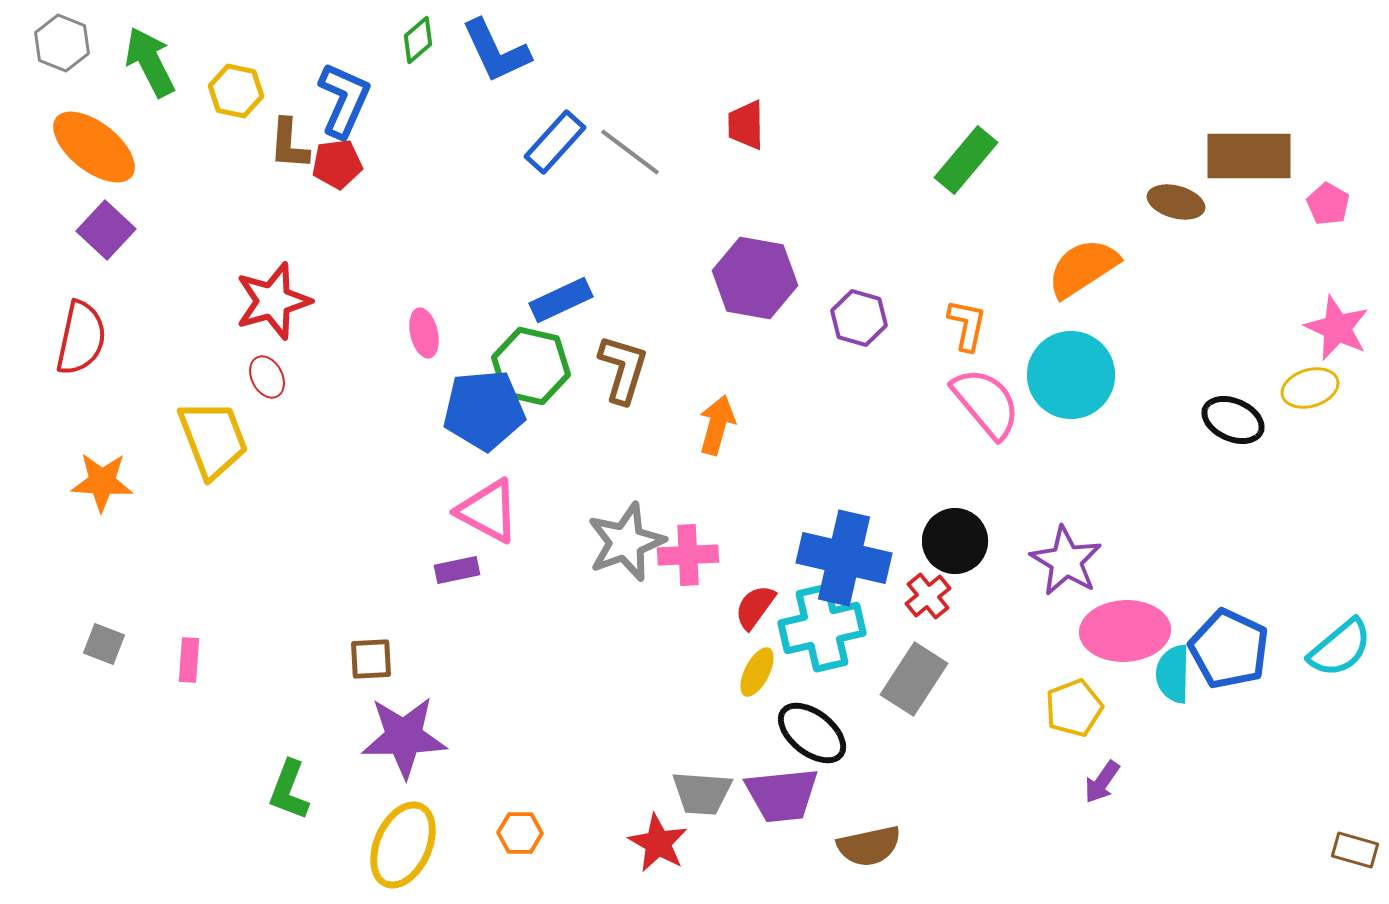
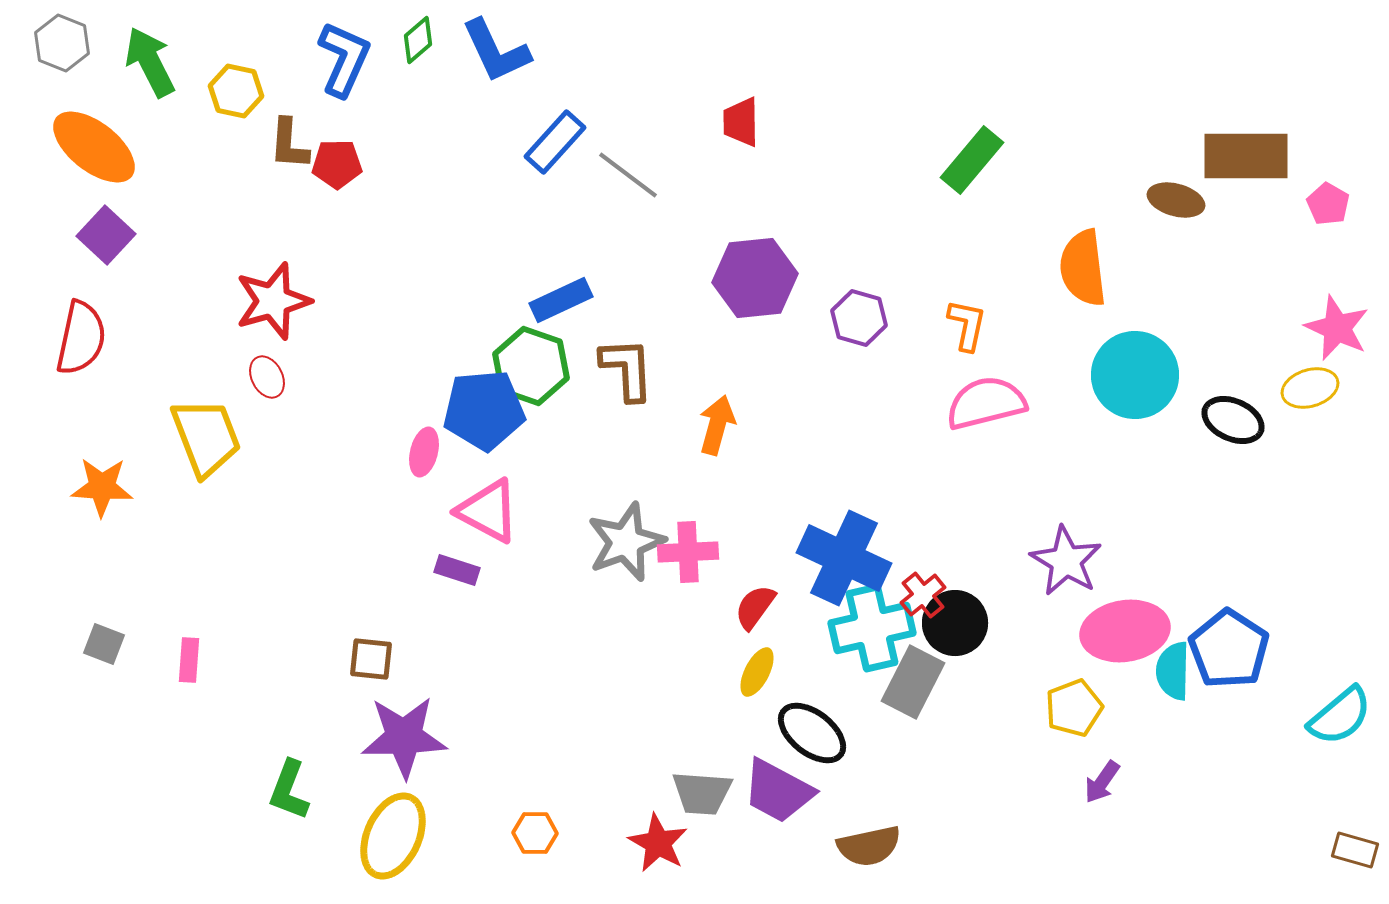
blue L-shape at (344, 100): moved 41 px up
red trapezoid at (746, 125): moved 5 px left, 3 px up
gray line at (630, 152): moved 2 px left, 23 px down
brown rectangle at (1249, 156): moved 3 px left
green rectangle at (966, 160): moved 6 px right
red pentagon at (337, 164): rotated 6 degrees clockwise
brown ellipse at (1176, 202): moved 2 px up
purple square at (106, 230): moved 5 px down
orange semicircle at (1083, 268): rotated 64 degrees counterclockwise
purple hexagon at (755, 278): rotated 16 degrees counterclockwise
pink ellipse at (424, 333): moved 119 px down; rotated 27 degrees clockwise
green hexagon at (531, 366): rotated 6 degrees clockwise
brown L-shape at (623, 369): moved 4 px right; rotated 20 degrees counterclockwise
cyan circle at (1071, 375): moved 64 px right
pink semicircle at (986, 403): rotated 64 degrees counterclockwise
yellow trapezoid at (213, 439): moved 7 px left, 2 px up
orange star at (102, 482): moved 5 px down
black circle at (955, 541): moved 82 px down
pink cross at (688, 555): moved 3 px up
blue cross at (844, 558): rotated 12 degrees clockwise
purple rectangle at (457, 570): rotated 30 degrees clockwise
red cross at (928, 596): moved 5 px left, 1 px up
cyan cross at (822, 628): moved 50 px right
pink ellipse at (1125, 631): rotated 6 degrees counterclockwise
cyan semicircle at (1340, 648): moved 68 px down
blue pentagon at (1229, 649): rotated 8 degrees clockwise
brown square at (371, 659): rotated 9 degrees clockwise
cyan semicircle at (1173, 674): moved 3 px up
gray rectangle at (914, 679): moved 1 px left, 3 px down; rotated 6 degrees counterclockwise
purple trapezoid at (782, 795): moved 4 px left, 4 px up; rotated 34 degrees clockwise
orange hexagon at (520, 833): moved 15 px right
yellow ellipse at (403, 845): moved 10 px left, 9 px up
